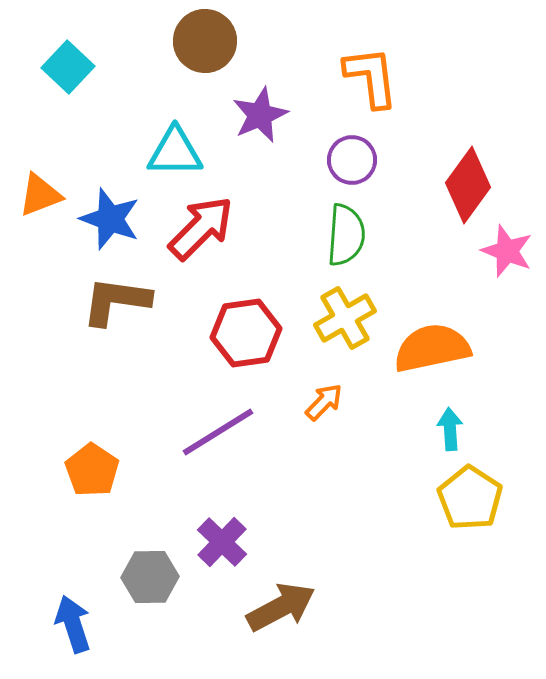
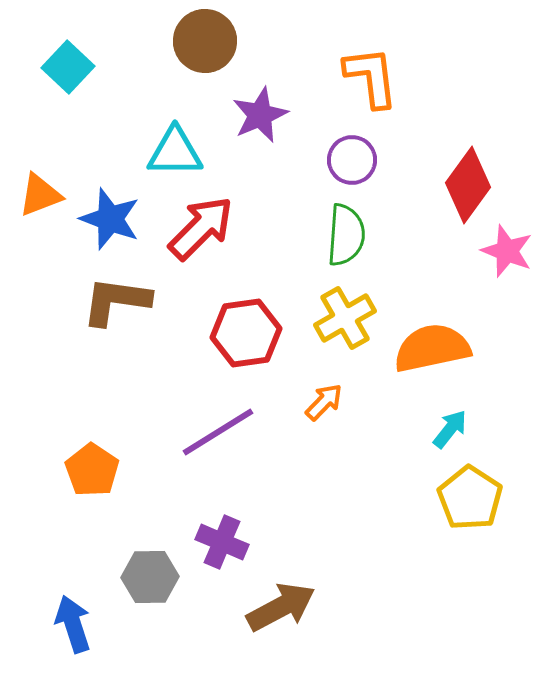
cyan arrow: rotated 42 degrees clockwise
purple cross: rotated 21 degrees counterclockwise
